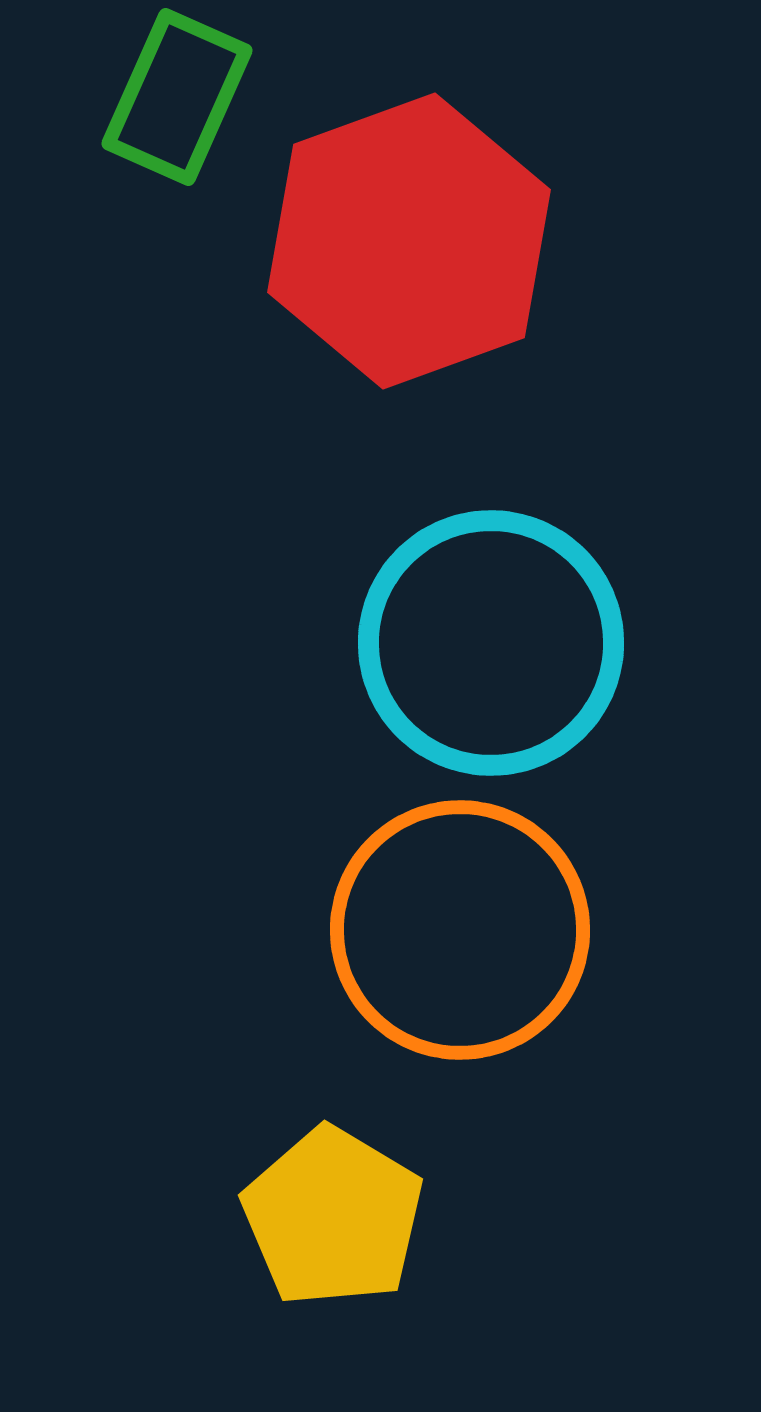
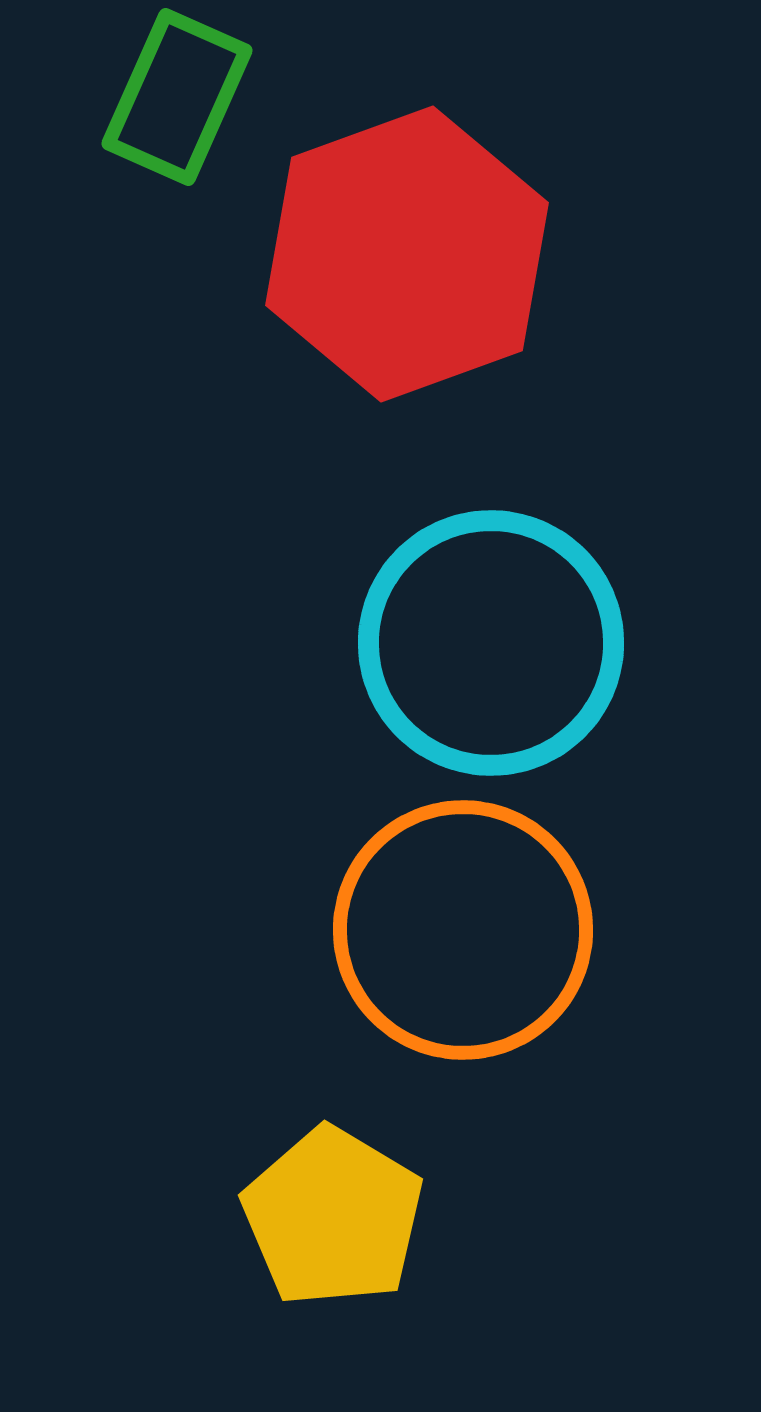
red hexagon: moved 2 px left, 13 px down
orange circle: moved 3 px right
